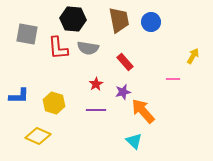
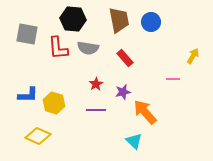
red rectangle: moved 4 px up
blue L-shape: moved 9 px right, 1 px up
orange arrow: moved 2 px right, 1 px down
